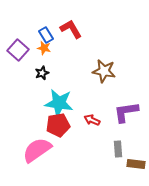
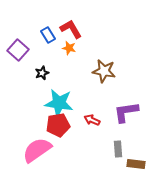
blue rectangle: moved 2 px right
orange star: moved 25 px right
